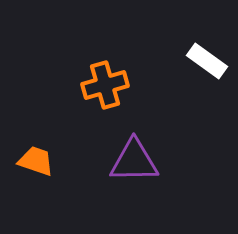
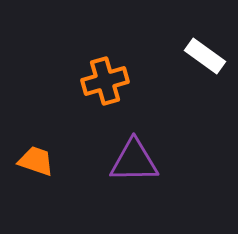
white rectangle: moved 2 px left, 5 px up
orange cross: moved 4 px up
